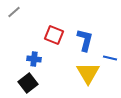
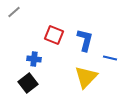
yellow triangle: moved 2 px left, 4 px down; rotated 15 degrees clockwise
